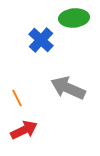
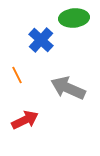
orange line: moved 23 px up
red arrow: moved 1 px right, 10 px up
